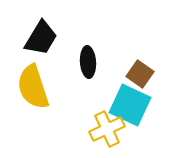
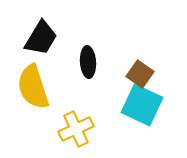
cyan square: moved 12 px right
yellow cross: moved 31 px left
